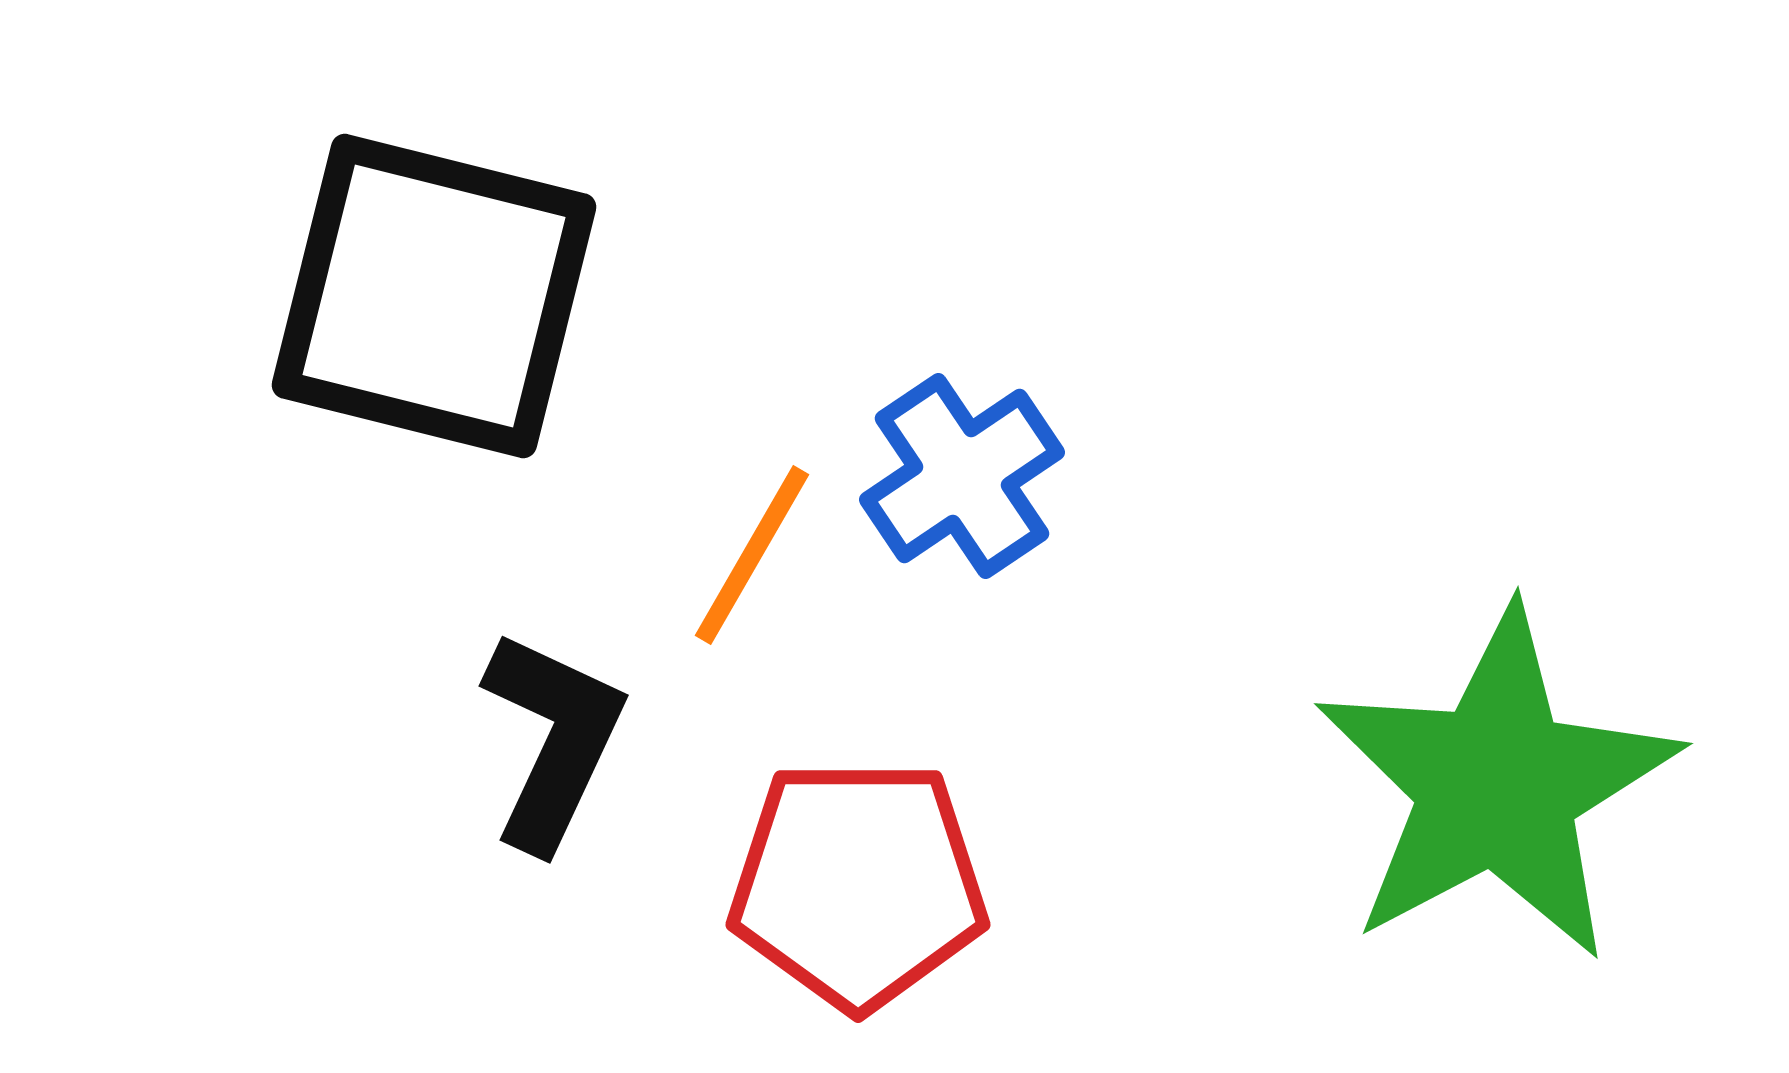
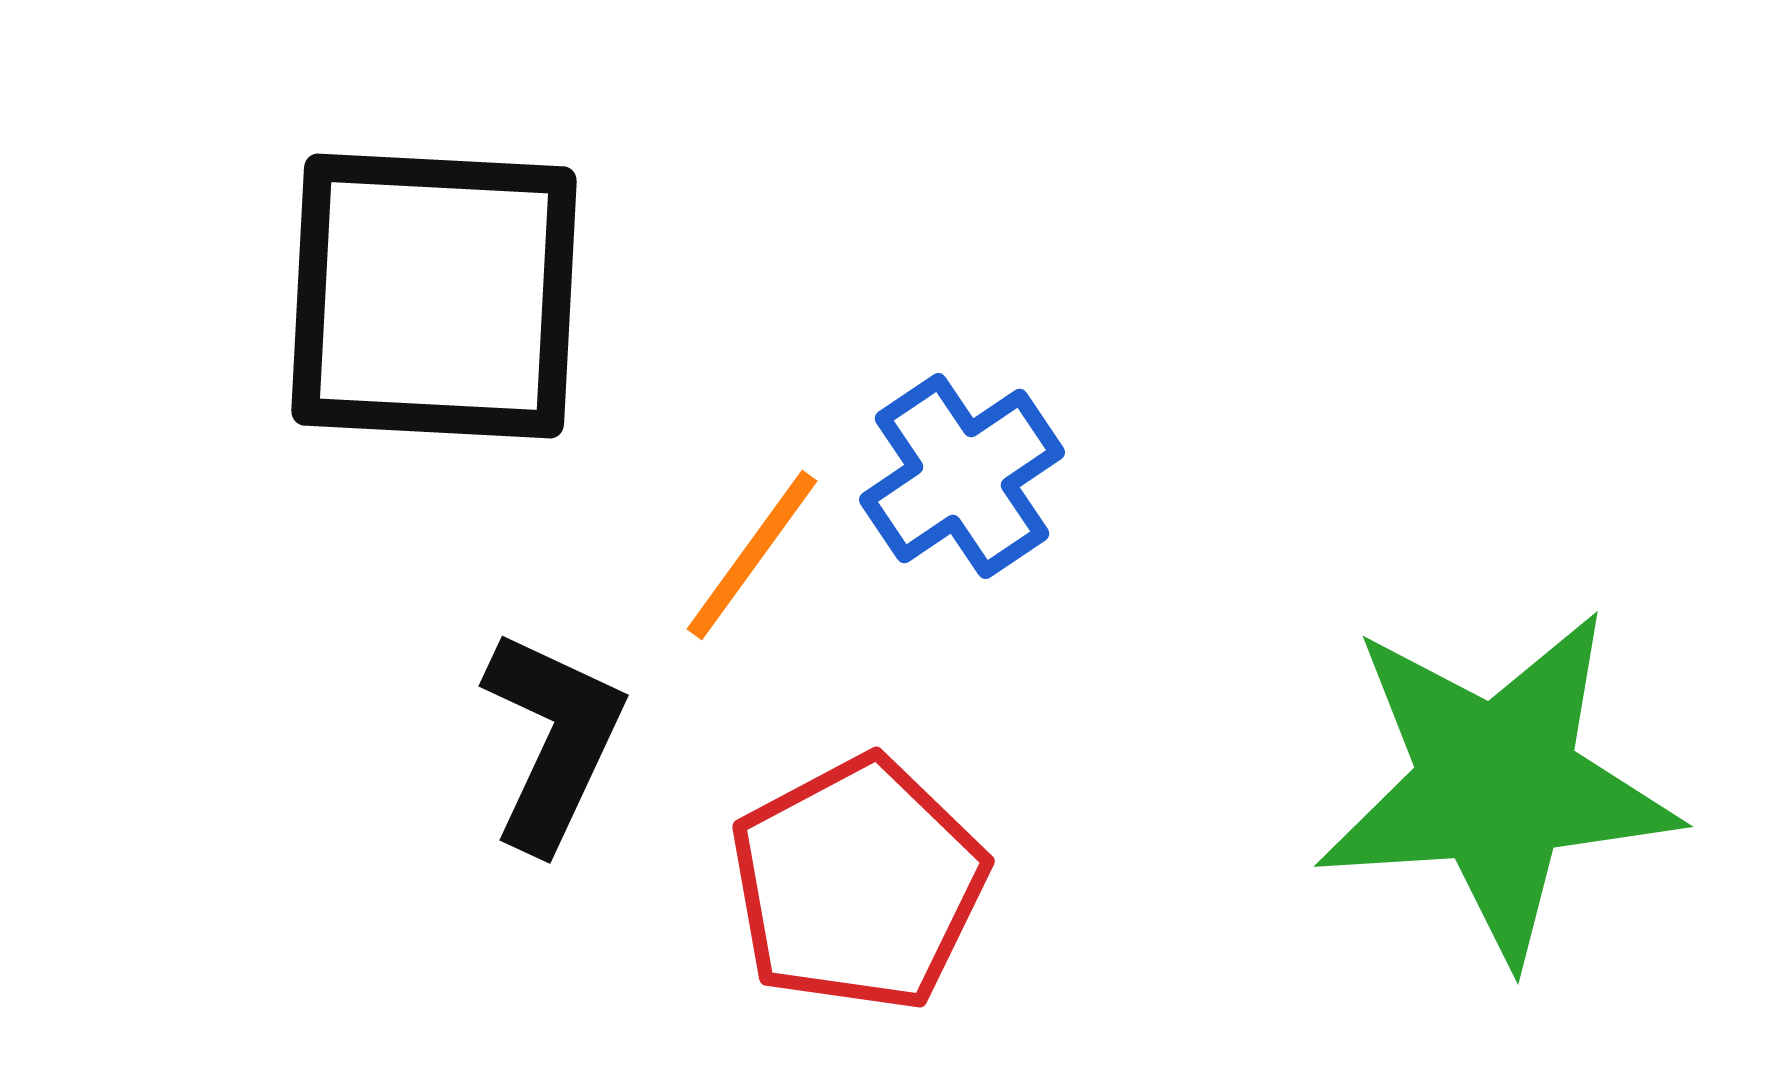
black square: rotated 11 degrees counterclockwise
orange line: rotated 6 degrees clockwise
green star: rotated 24 degrees clockwise
red pentagon: rotated 28 degrees counterclockwise
